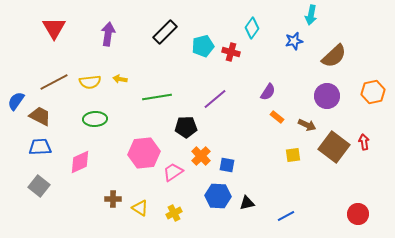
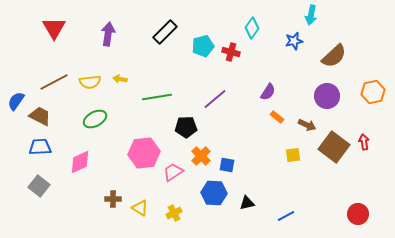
green ellipse: rotated 25 degrees counterclockwise
blue hexagon: moved 4 px left, 3 px up
